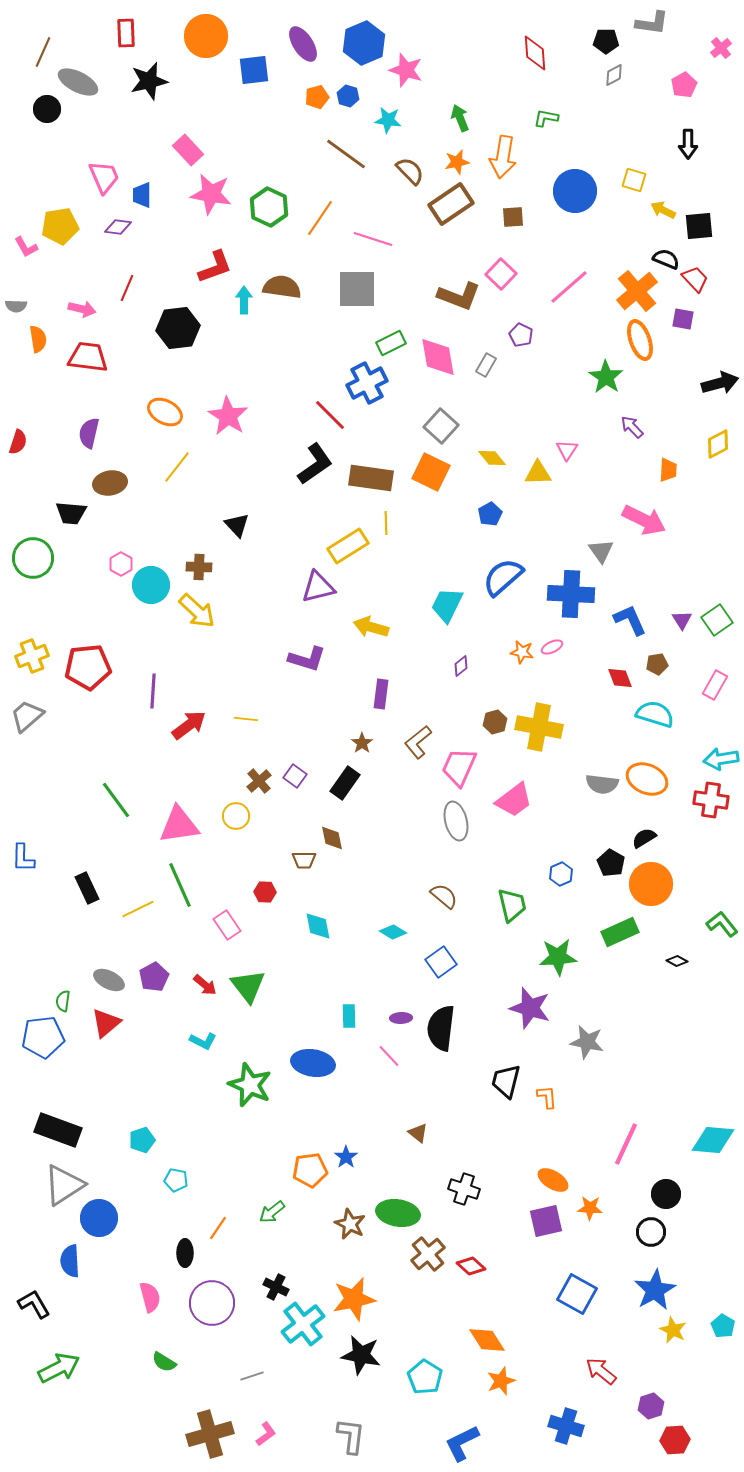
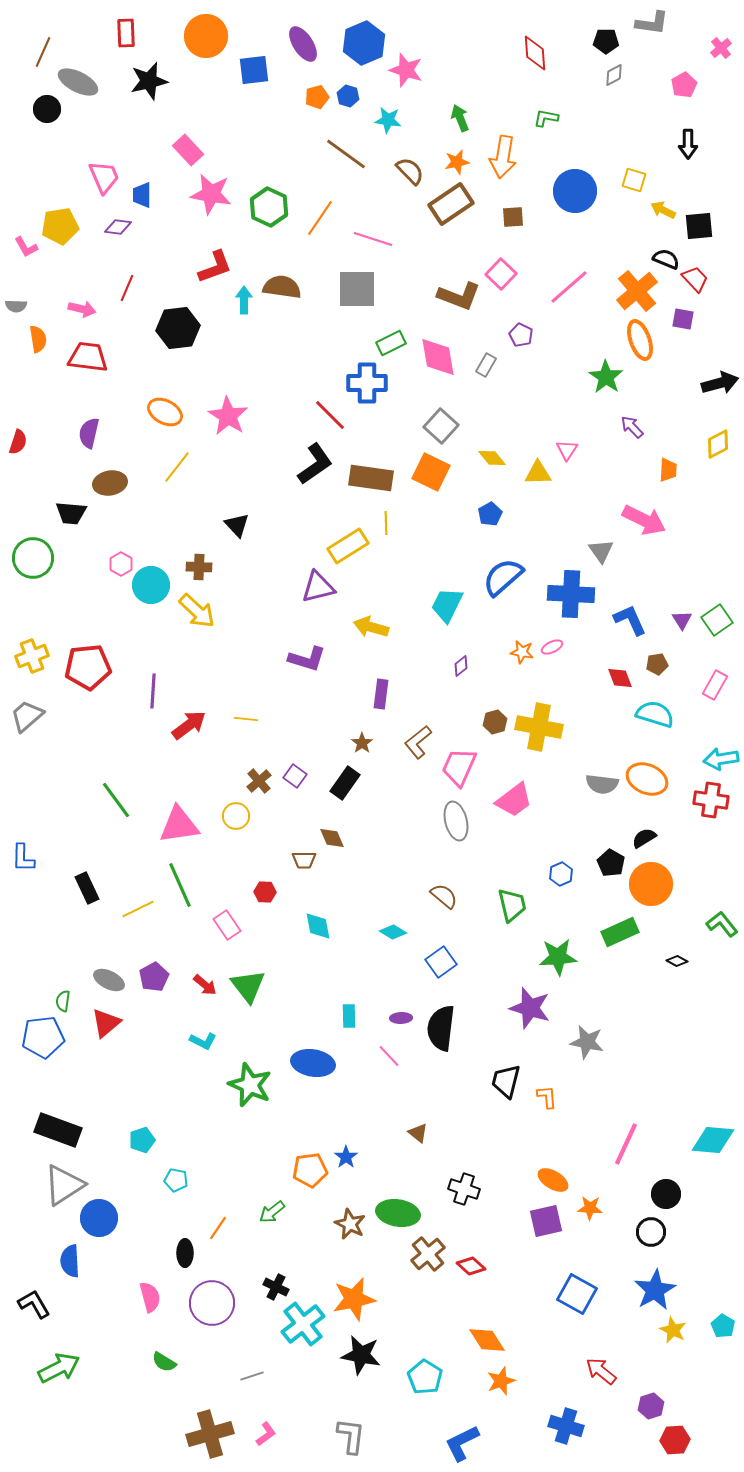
blue cross at (367, 383): rotated 27 degrees clockwise
brown diamond at (332, 838): rotated 12 degrees counterclockwise
